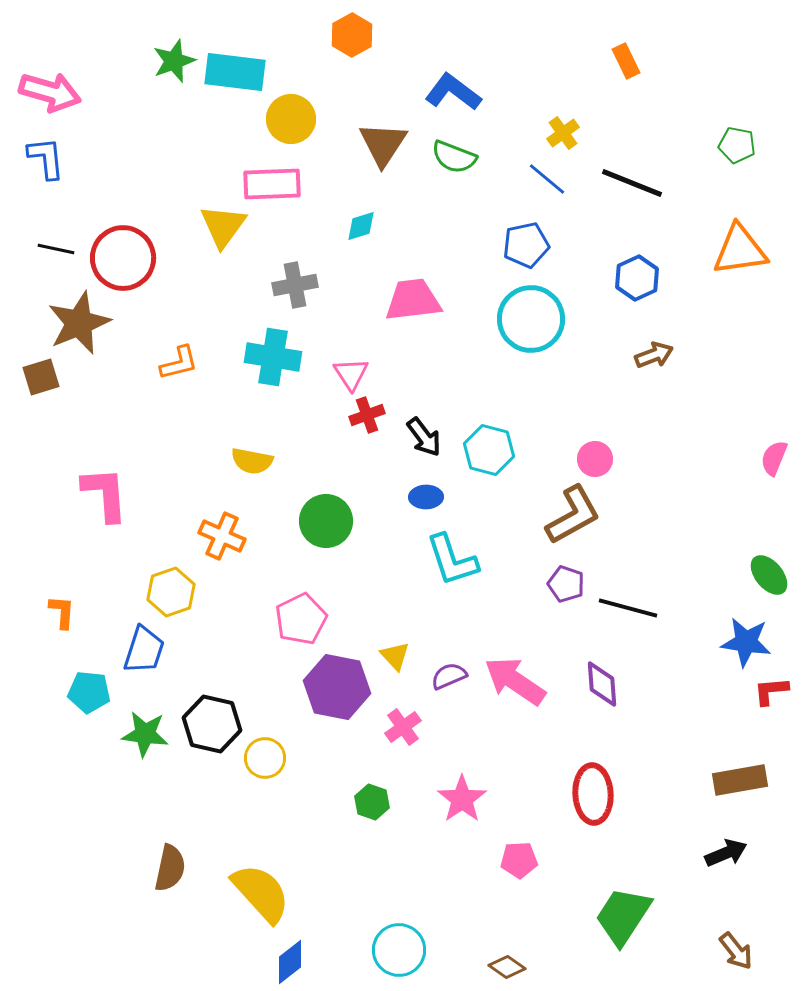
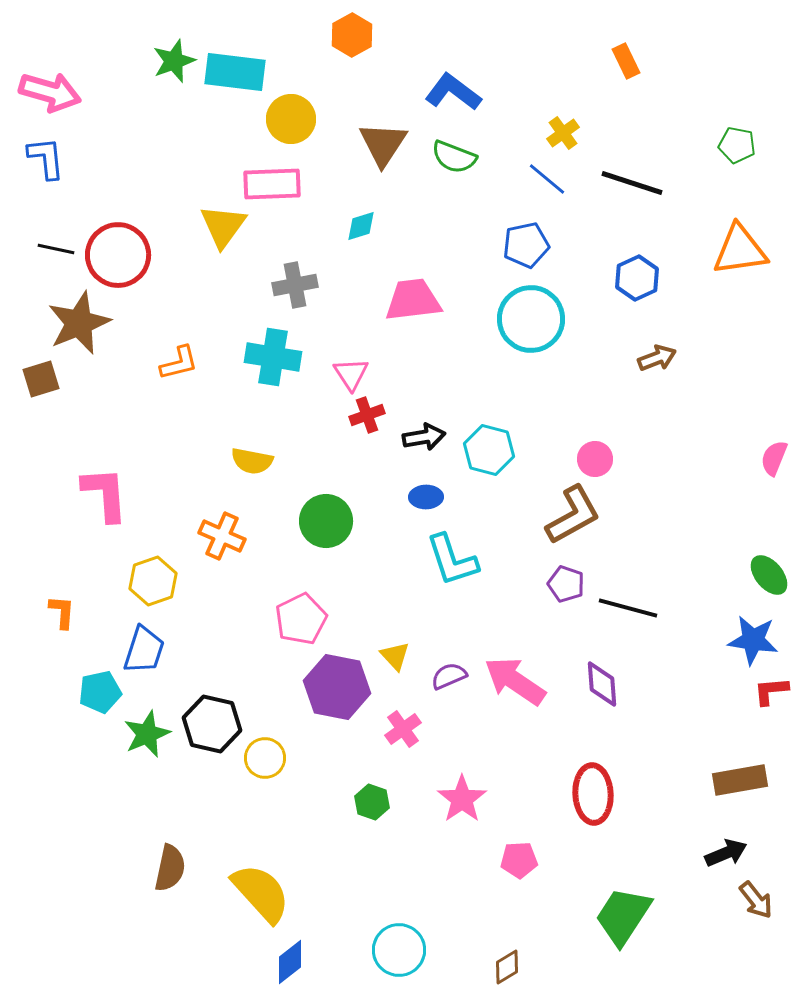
black line at (632, 183): rotated 4 degrees counterclockwise
red circle at (123, 258): moved 5 px left, 3 px up
brown arrow at (654, 355): moved 3 px right, 3 px down
brown square at (41, 377): moved 2 px down
black arrow at (424, 437): rotated 63 degrees counterclockwise
yellow hexagon at (171, 592): moved 18 px left, 11 px up
blue star at (746, 642): moved 7 px right, 2 px up
cyan pentagon at (89, 692): moved 11 px right; rotated 18 degrees counterclockwise
pink cross at (403, 727): moved 2 px down
green star at (145, 734): moved 2 px right; rotated 30 degrees counterclockwise
brown arrow at (736, 951): moved 20 px right, 51 px up
brown diamond at (507, 967): rotated 66 degrees counterclockwise
